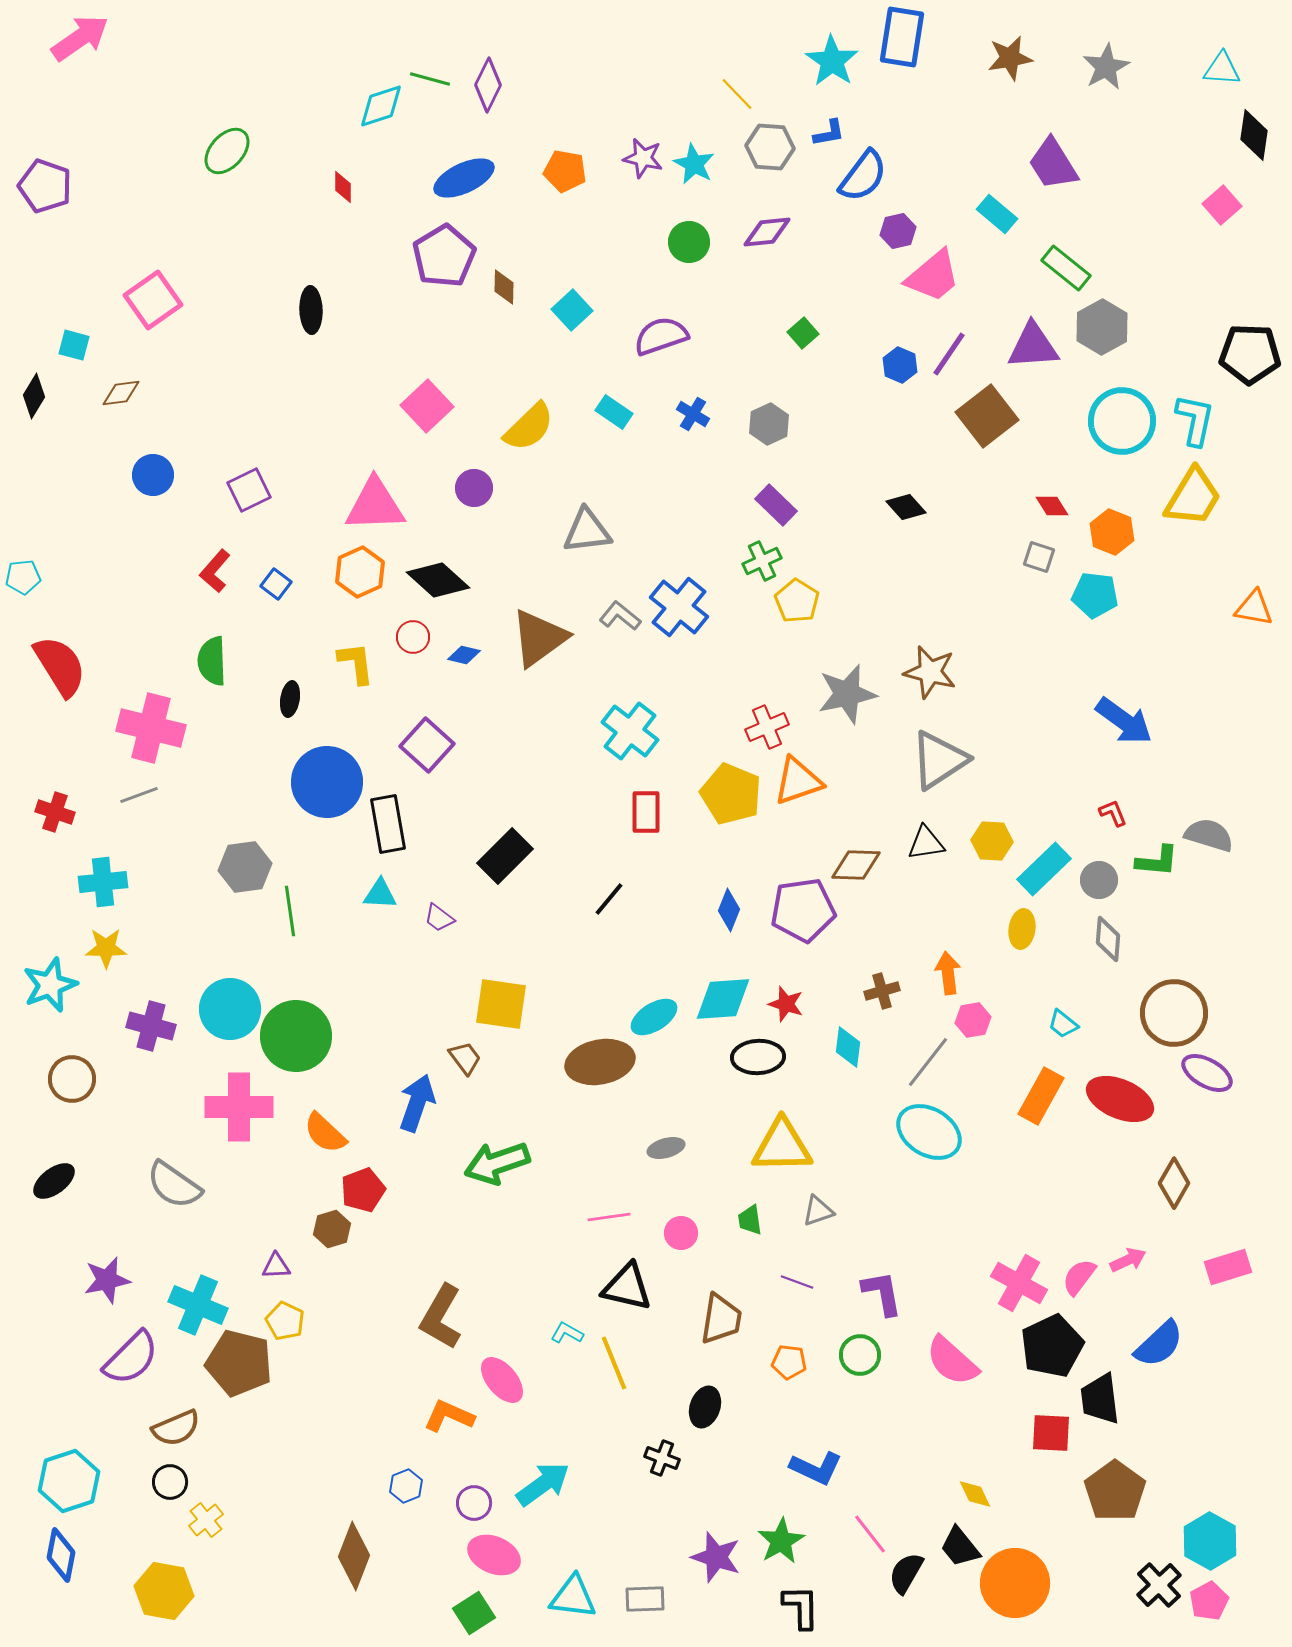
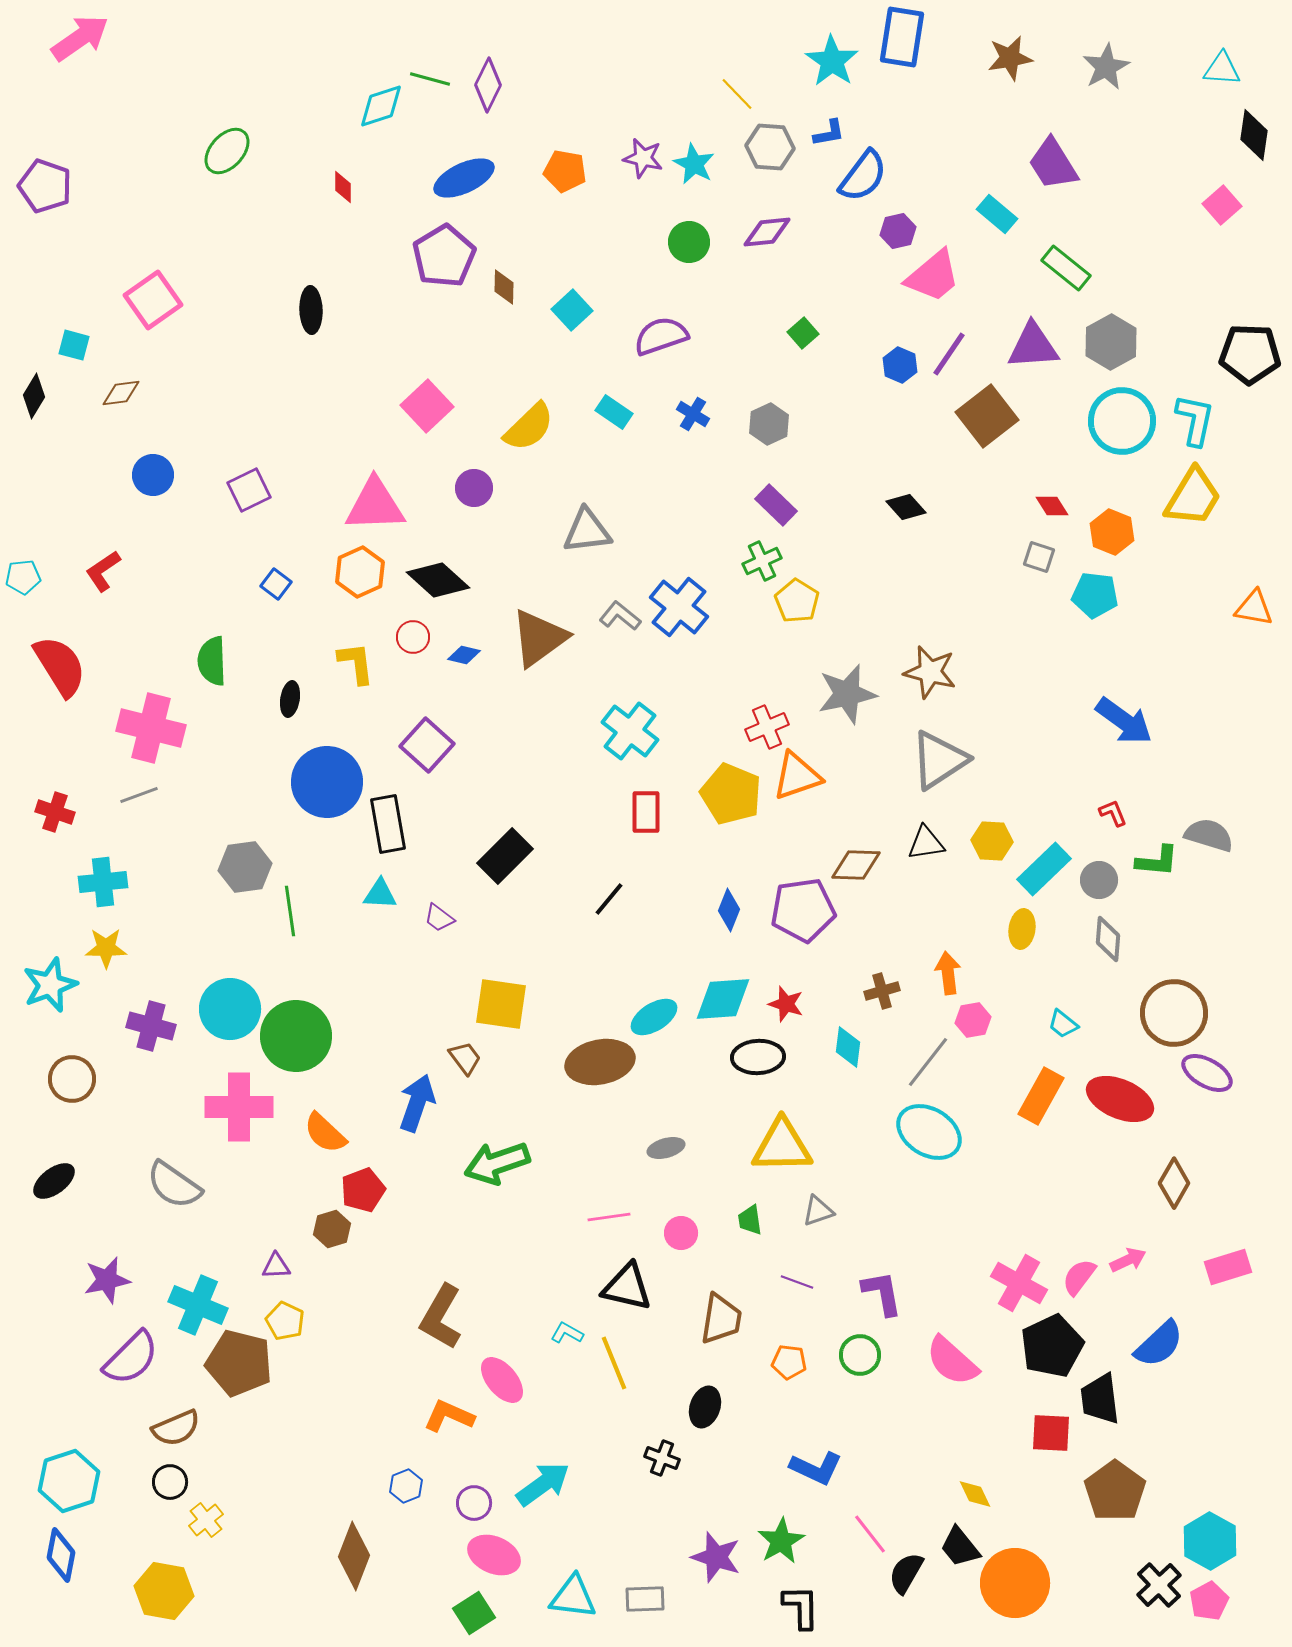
gray hexagon at (1102, 327): moved 9 px right, 15 px down
red L-shape at (215, 571): moved 112 px left; rotated 15 degrees clockwise
orange triangle at (798, 781): moved 1 px left, 5 px up
